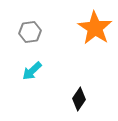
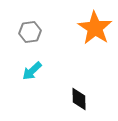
black diamond: rotated 35 degrees counterclockwise
